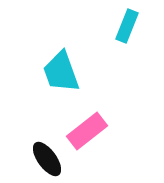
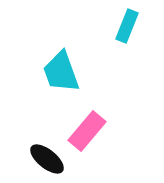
pink rectangle: rotated 12 degrees counterclockwise
black ellipse: rotated 15 degrees counterclockwise
